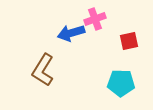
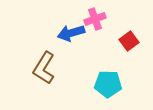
red square: rotated 24 degrees counterclockwise
brown L-shape: moved 1 px right, 2 px up
cyan pentagon: moved 13 px left, 1 px down
